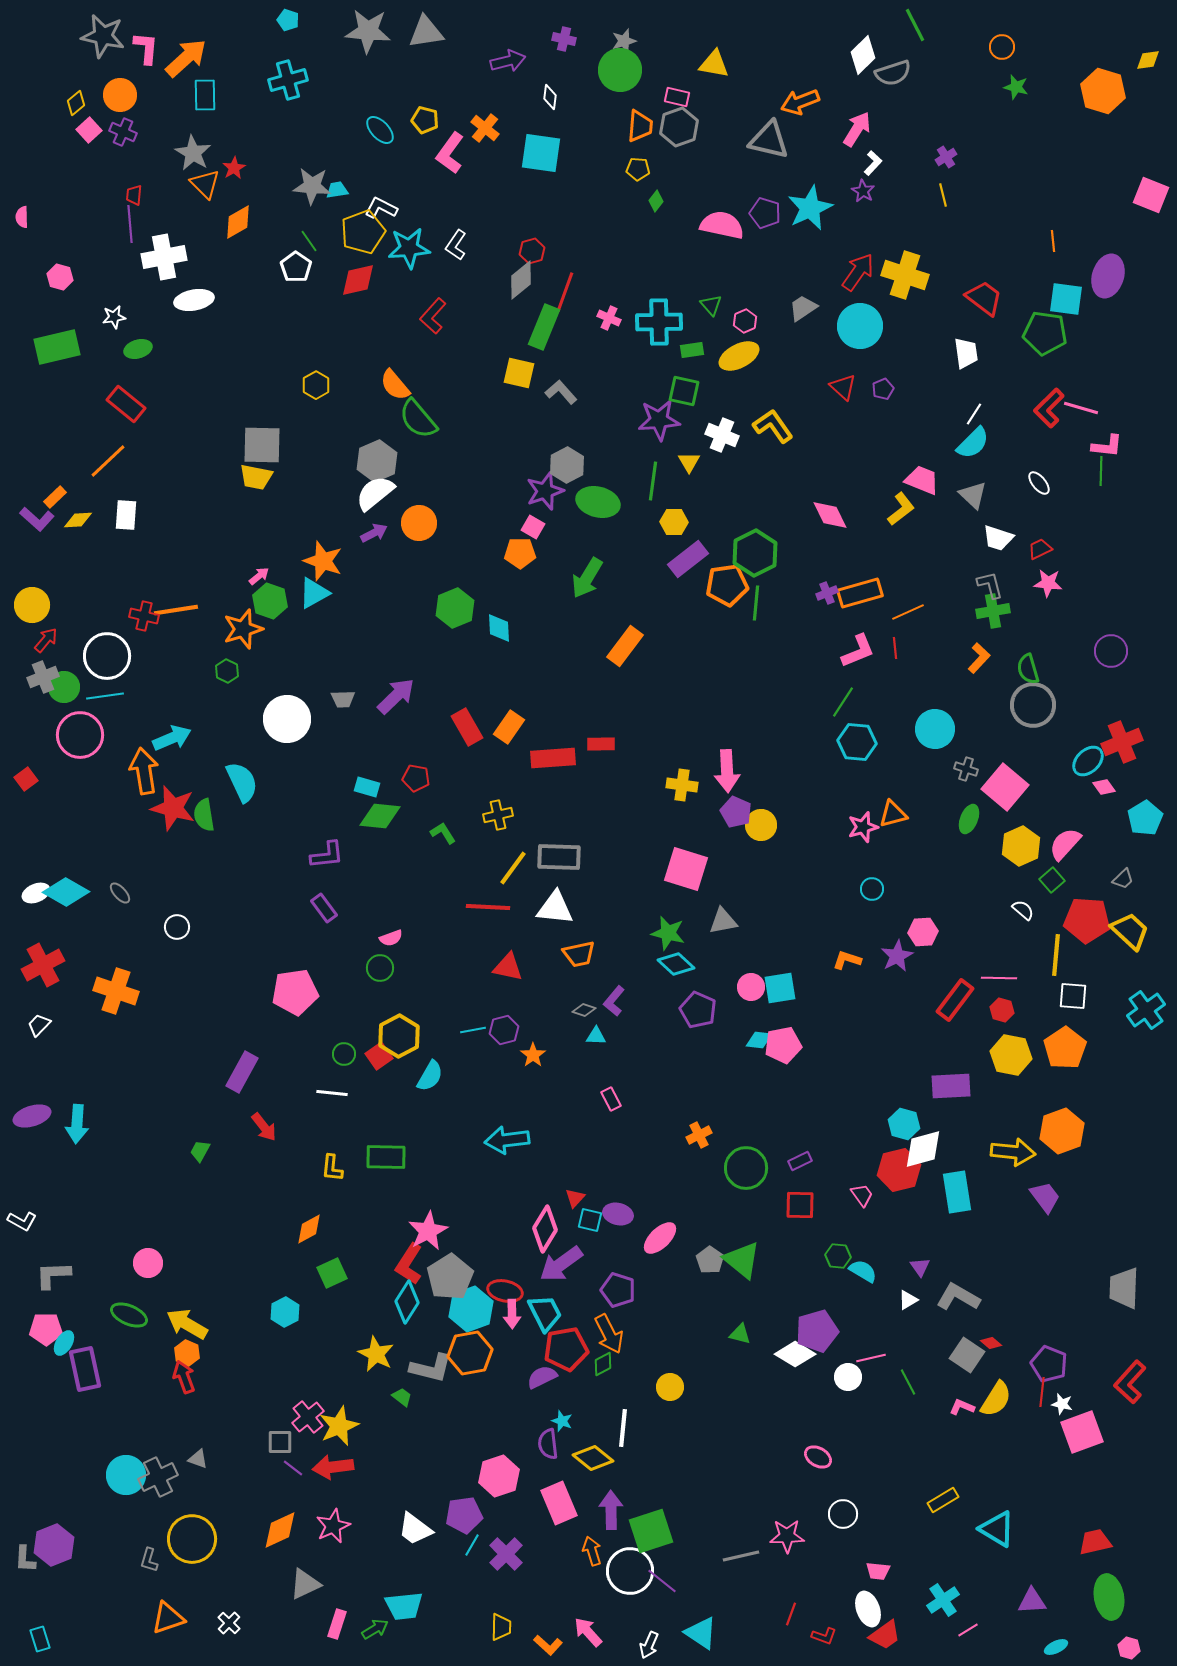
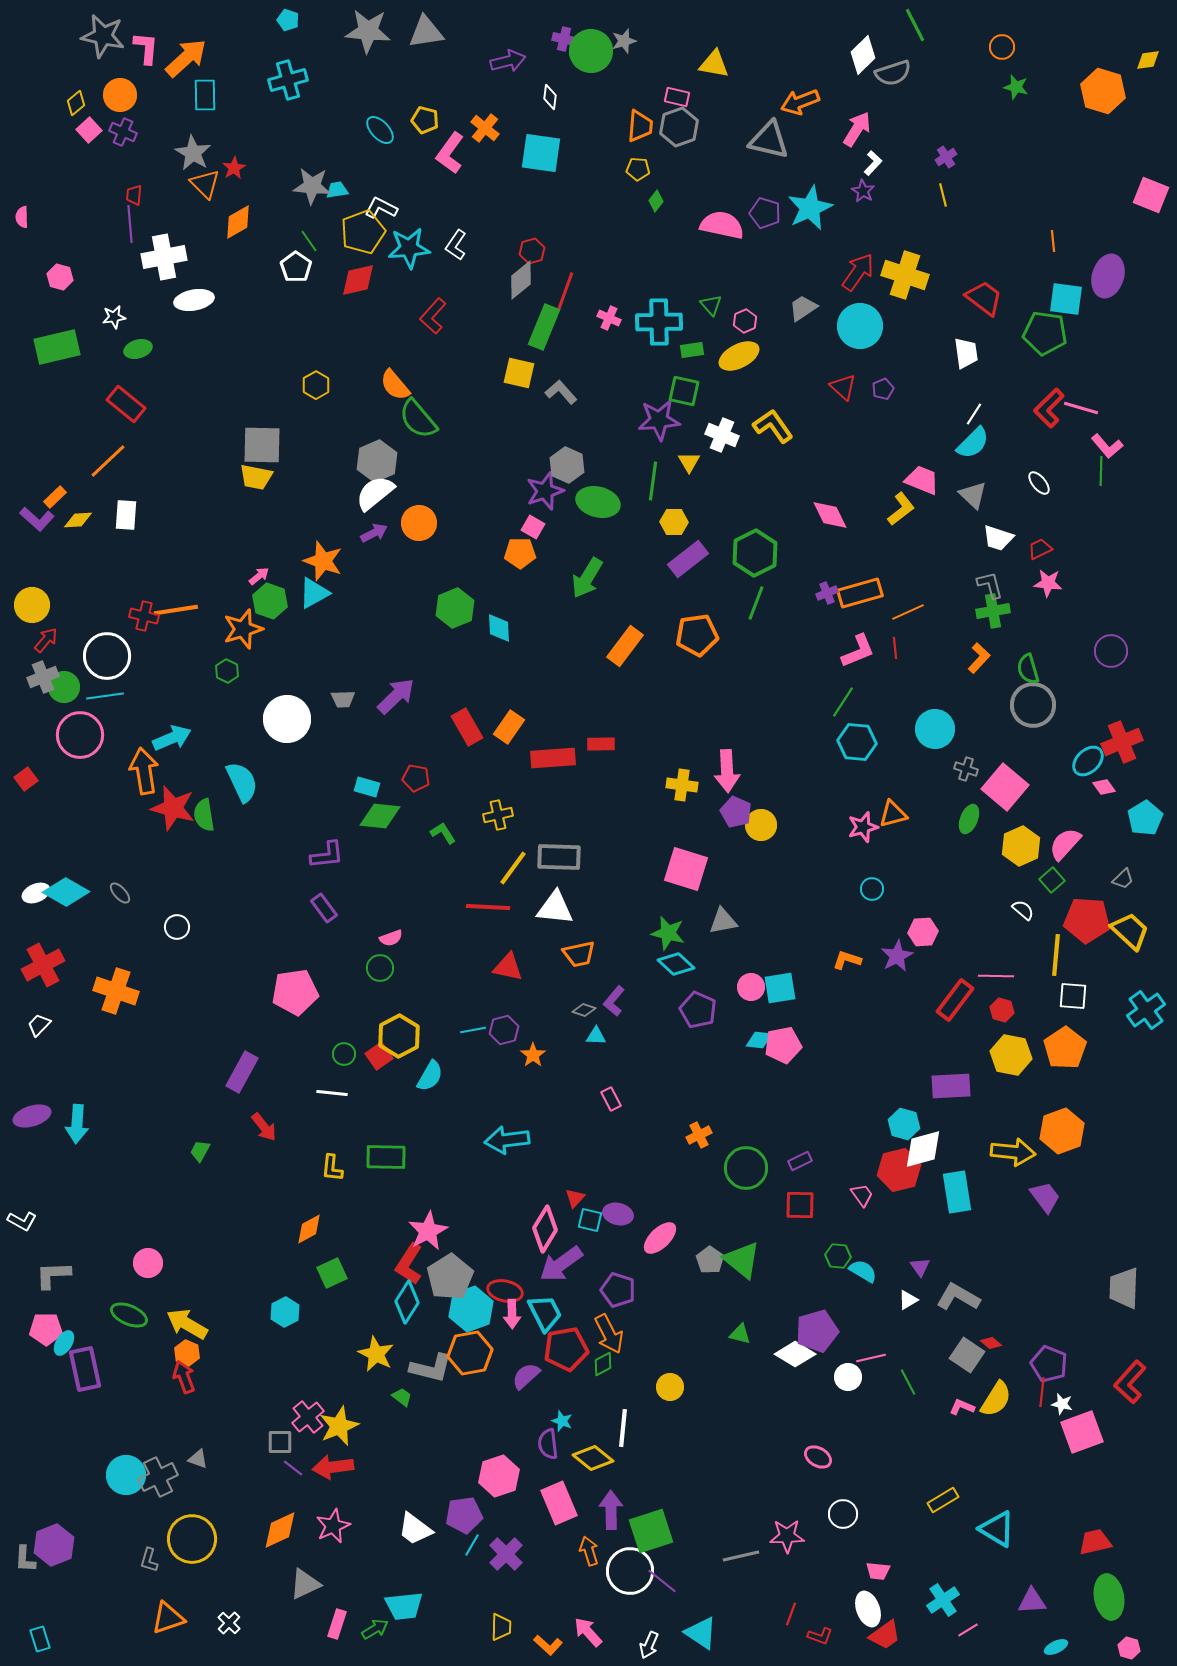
green circle at (620, 70): moved 29 px left, 19 px up
pink L-shape at (1107, 446): rotated 44 degrees clockwise
gray hexagon at (567, 465): rotated 8 degrees counterclockwise
orange pentagon at (727, 585): moved 30 px left, 50 px down
green line at (756, 603): rotated 16 degrees clockwise
pink line at (999, 978): moved 3 px left, 2 px up
purple semicircle at (542, 1377): moved 16 px left, 1 px up; rotated 16 degrees counterclockwise
orange arrow at (592, 1551): moved 3 px left
red L-shape at (824, 1636): moved 4 px left
